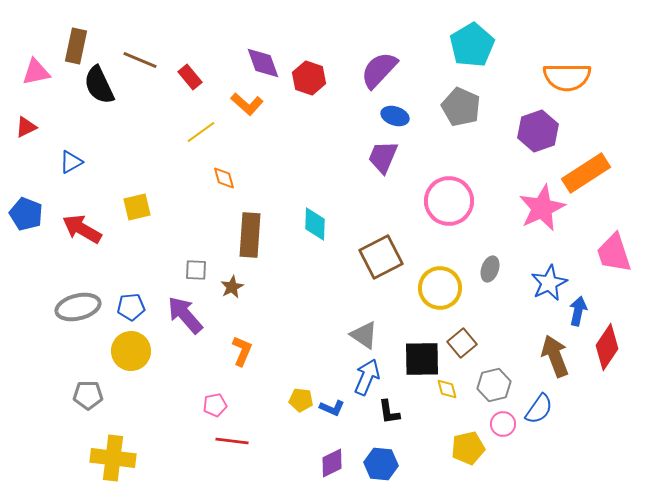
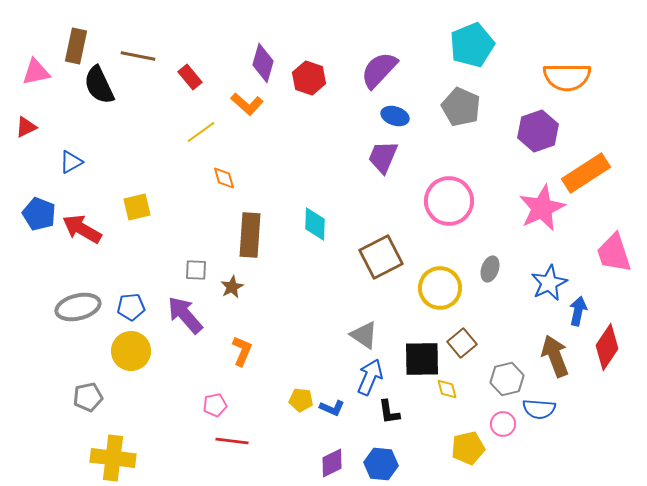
cyan pentagon at (472, 45): rotated 9 degrees clockwise
brown line at (140, 60): moved 2 px left, 4 px up; rotated 12 degrees counterclockwise
purple diamond at (263, 63): rotated 36 degrees clockwise
blue pentagon at (26, 214): moved 13 px right
blue arrow at (367, 377): moved 3 px right
gray hexagon at (494, 385): moved 13 px right, 6 px up
gray pentagon at (88, 395): moved 2 px down; rotated 12 degrees counterclockwise
blue semicircle at (539, 409): rotated 60 degrees clockwise
